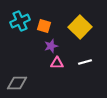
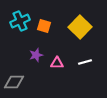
purple star: moved 15 px left, 9 px down
gray diamond: moved 3 px left, 1 px up
